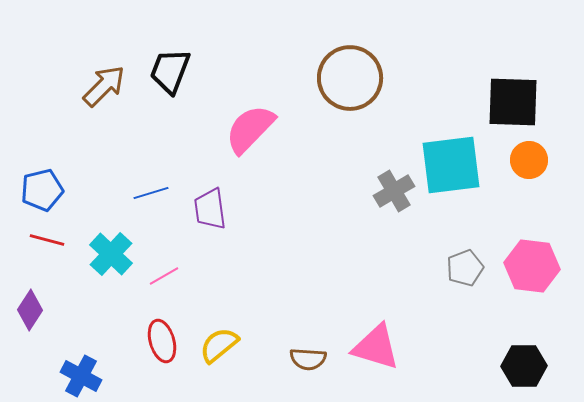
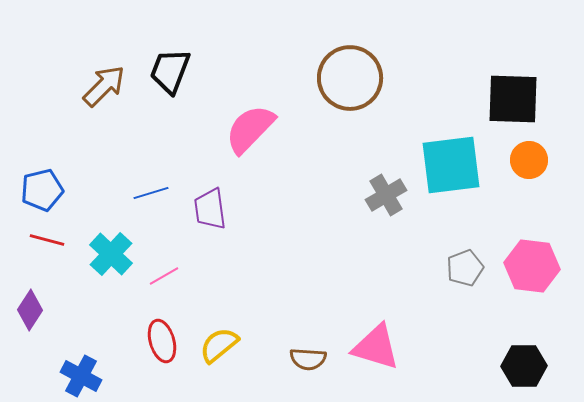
black square: moved 3 px up
gray cross: moved 8 px left, 4 px down
